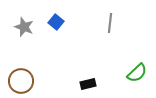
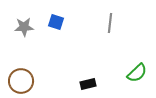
blue square: rotated 21 degrees counterclockwise
gray star: rotated 24 degrees counterclockwise
